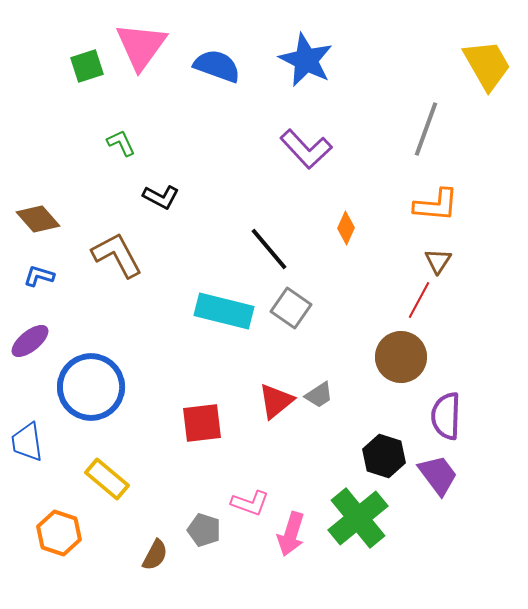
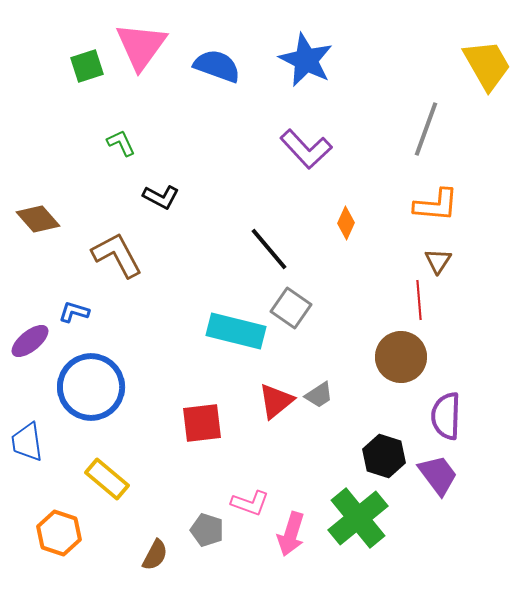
orange diamond: moved 5 px up
blue L-shape: moved 35 px right, 36 px down
red line: rotated 33 degrees counterclockwise
cyan rectangle: moved 12 px right, 20 px down
gray pentagon: moved 3 px right
